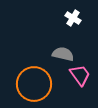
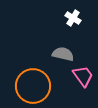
pink trapezoid: moved 3 px right, 1 px down
orange circle: moved 1 px left, 2 px down
